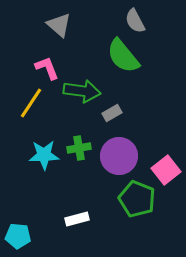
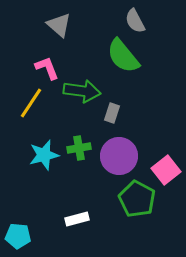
gray rectangle: rotated 42 degrees counterclockwise
cyan star: rotated 12 degrees counterclockwise
green pentagon: rotated 6 degrees clockwise
